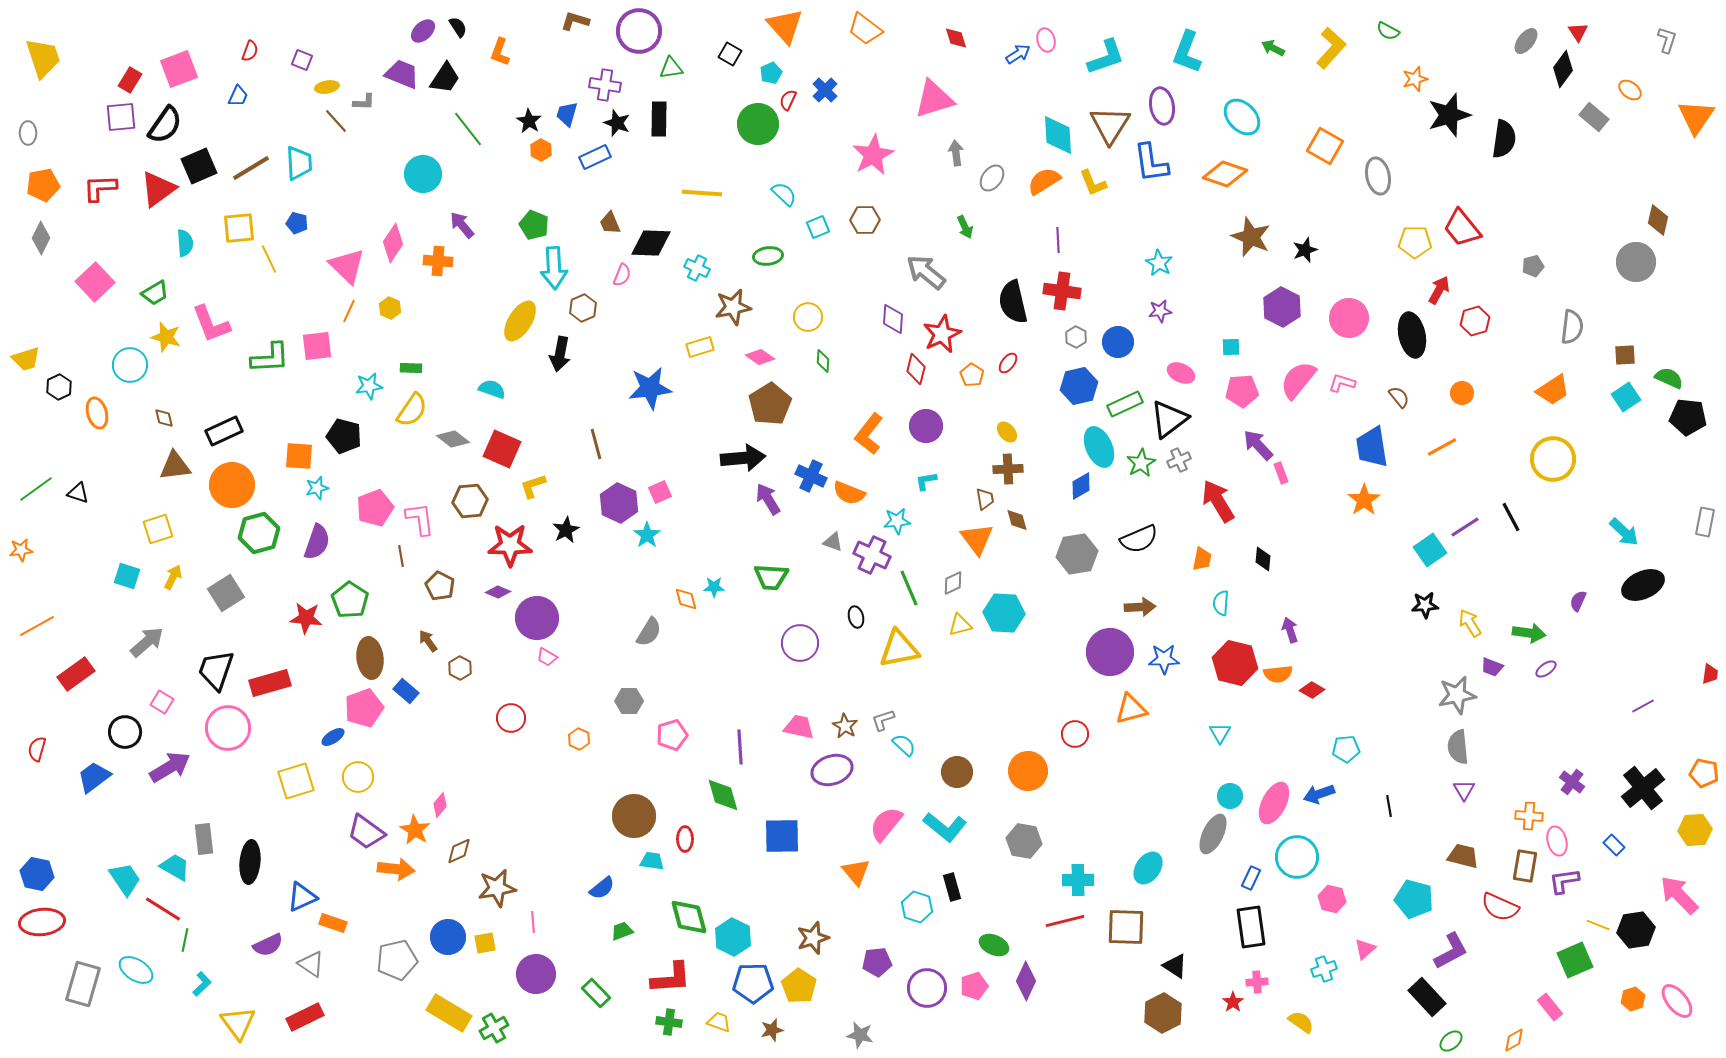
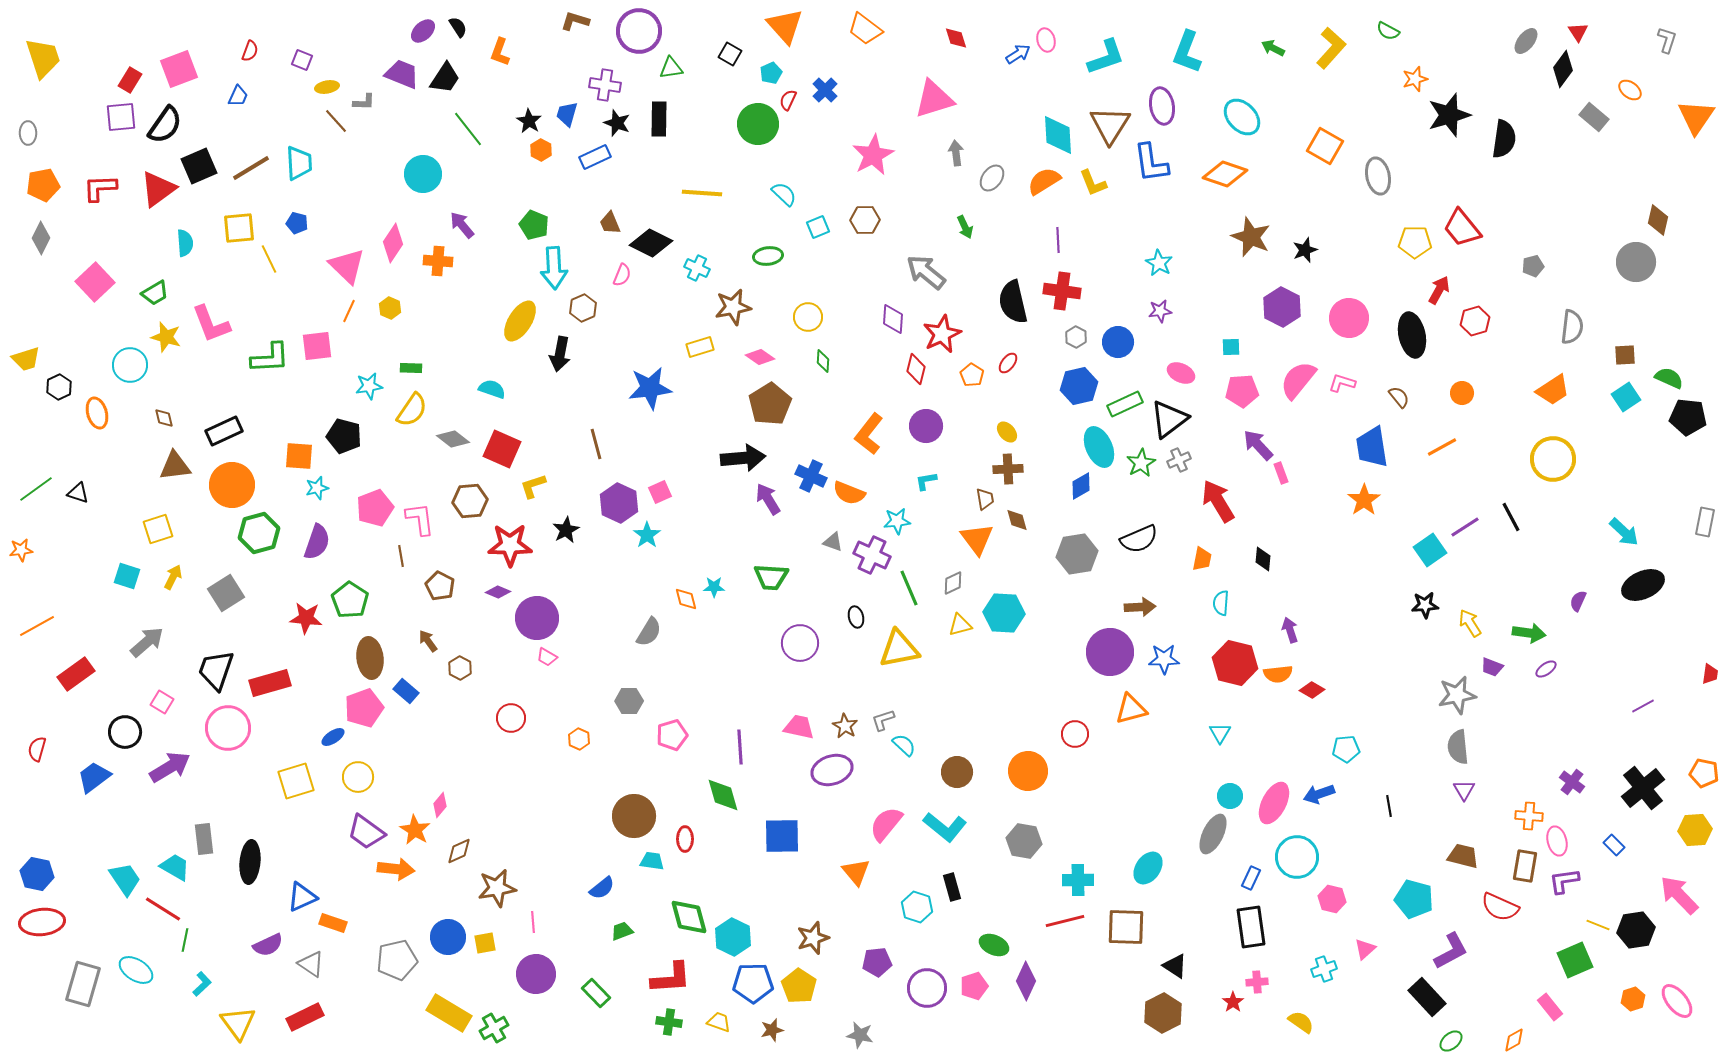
black diamond at (651, 243): rotated 24 degrees clockwise
